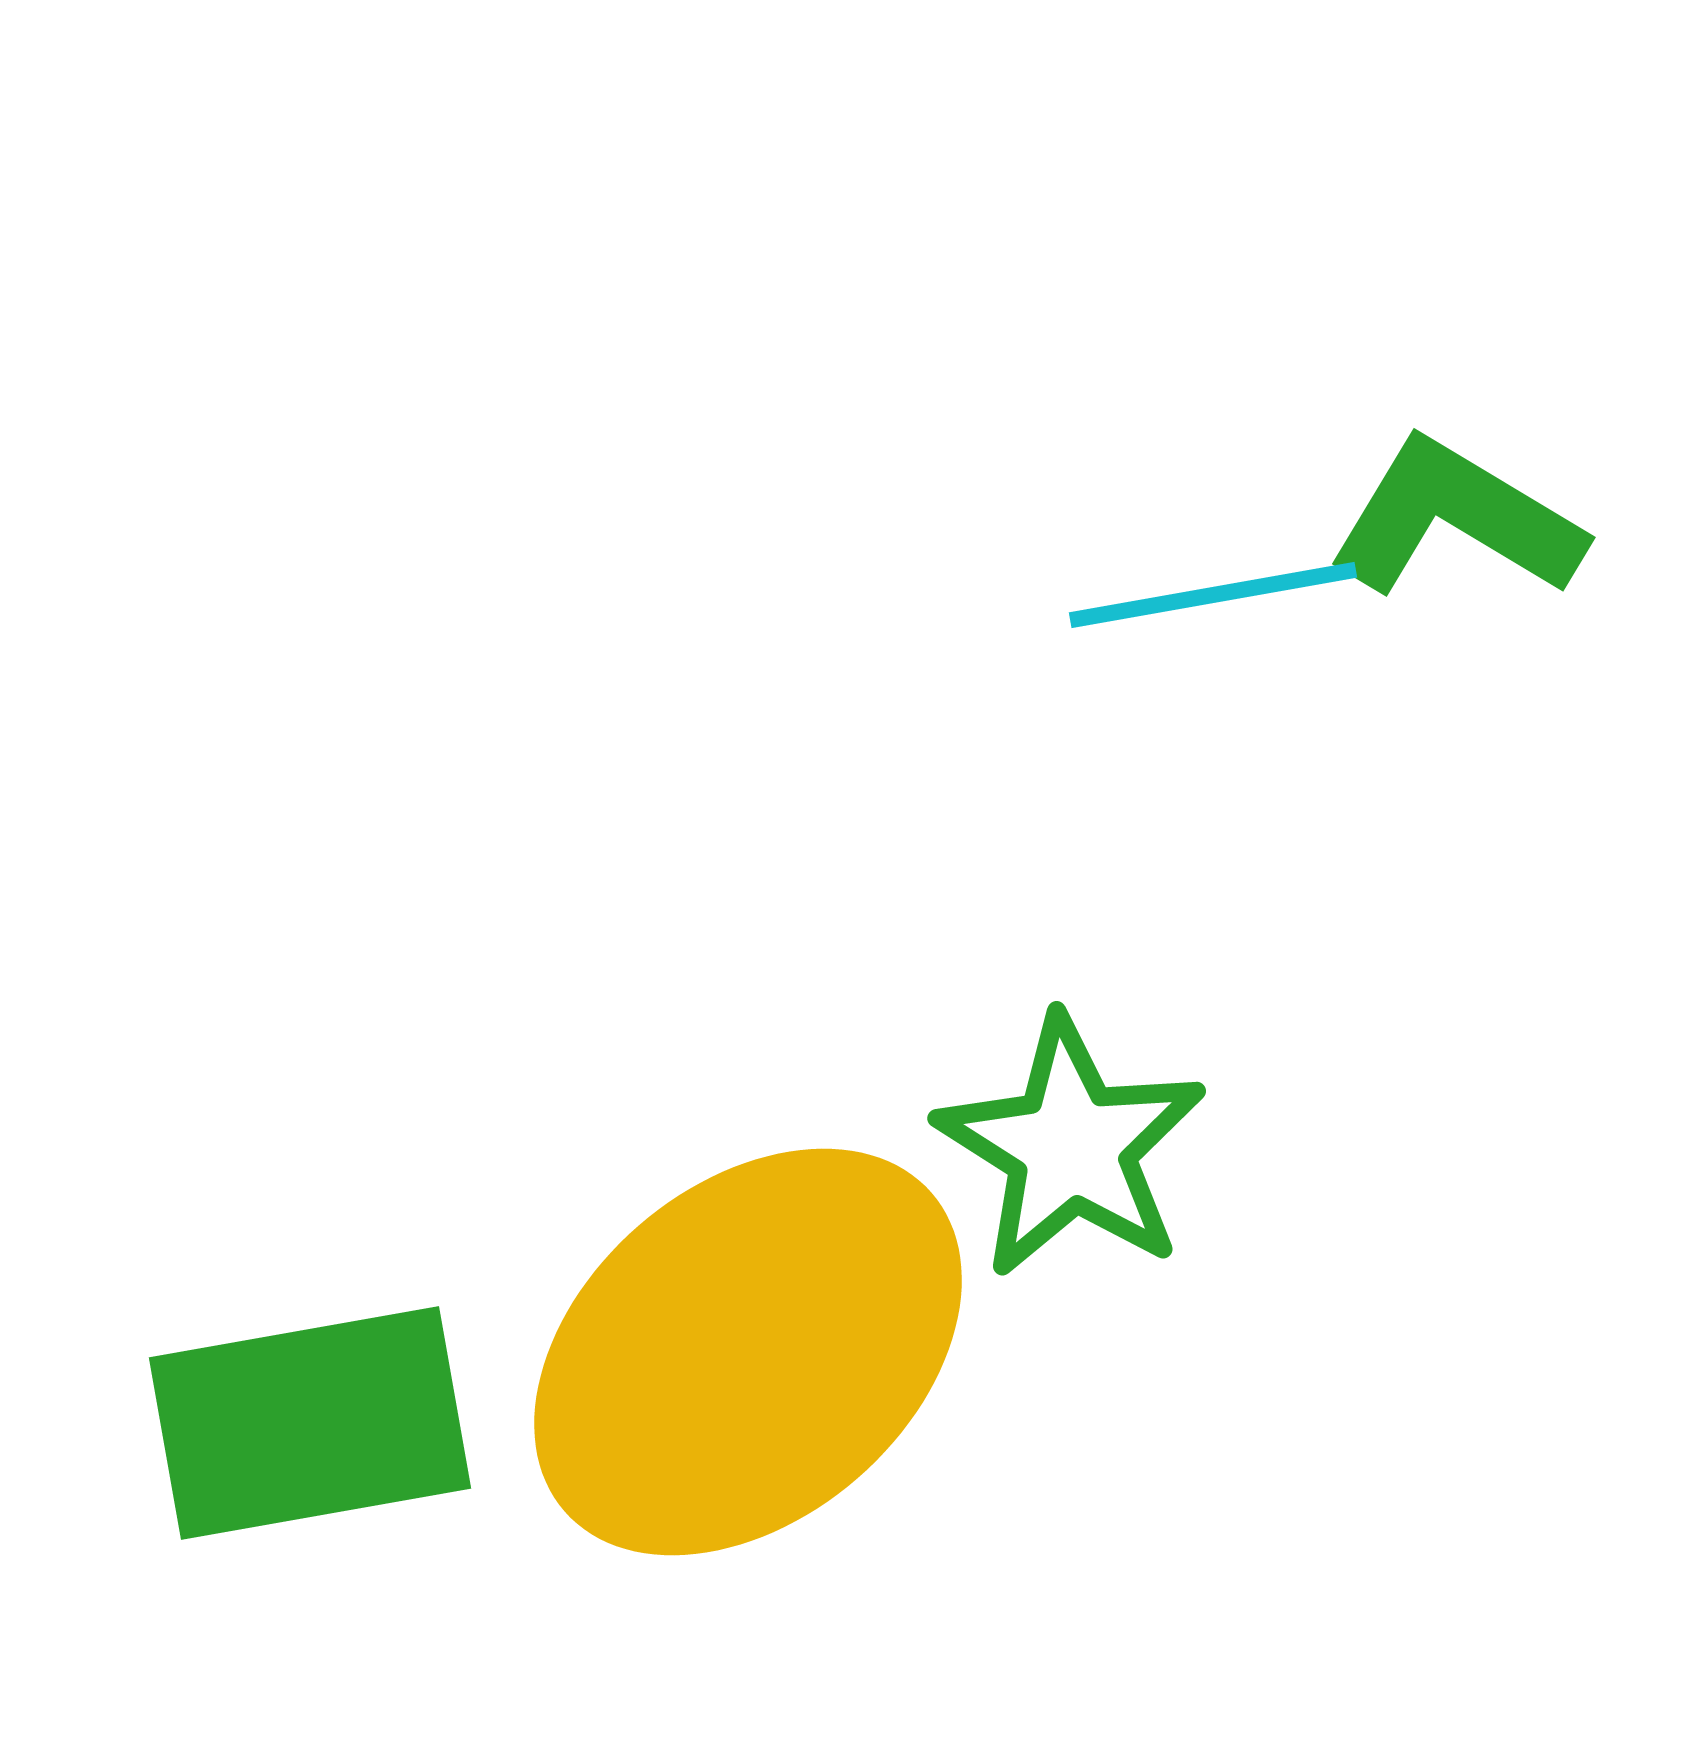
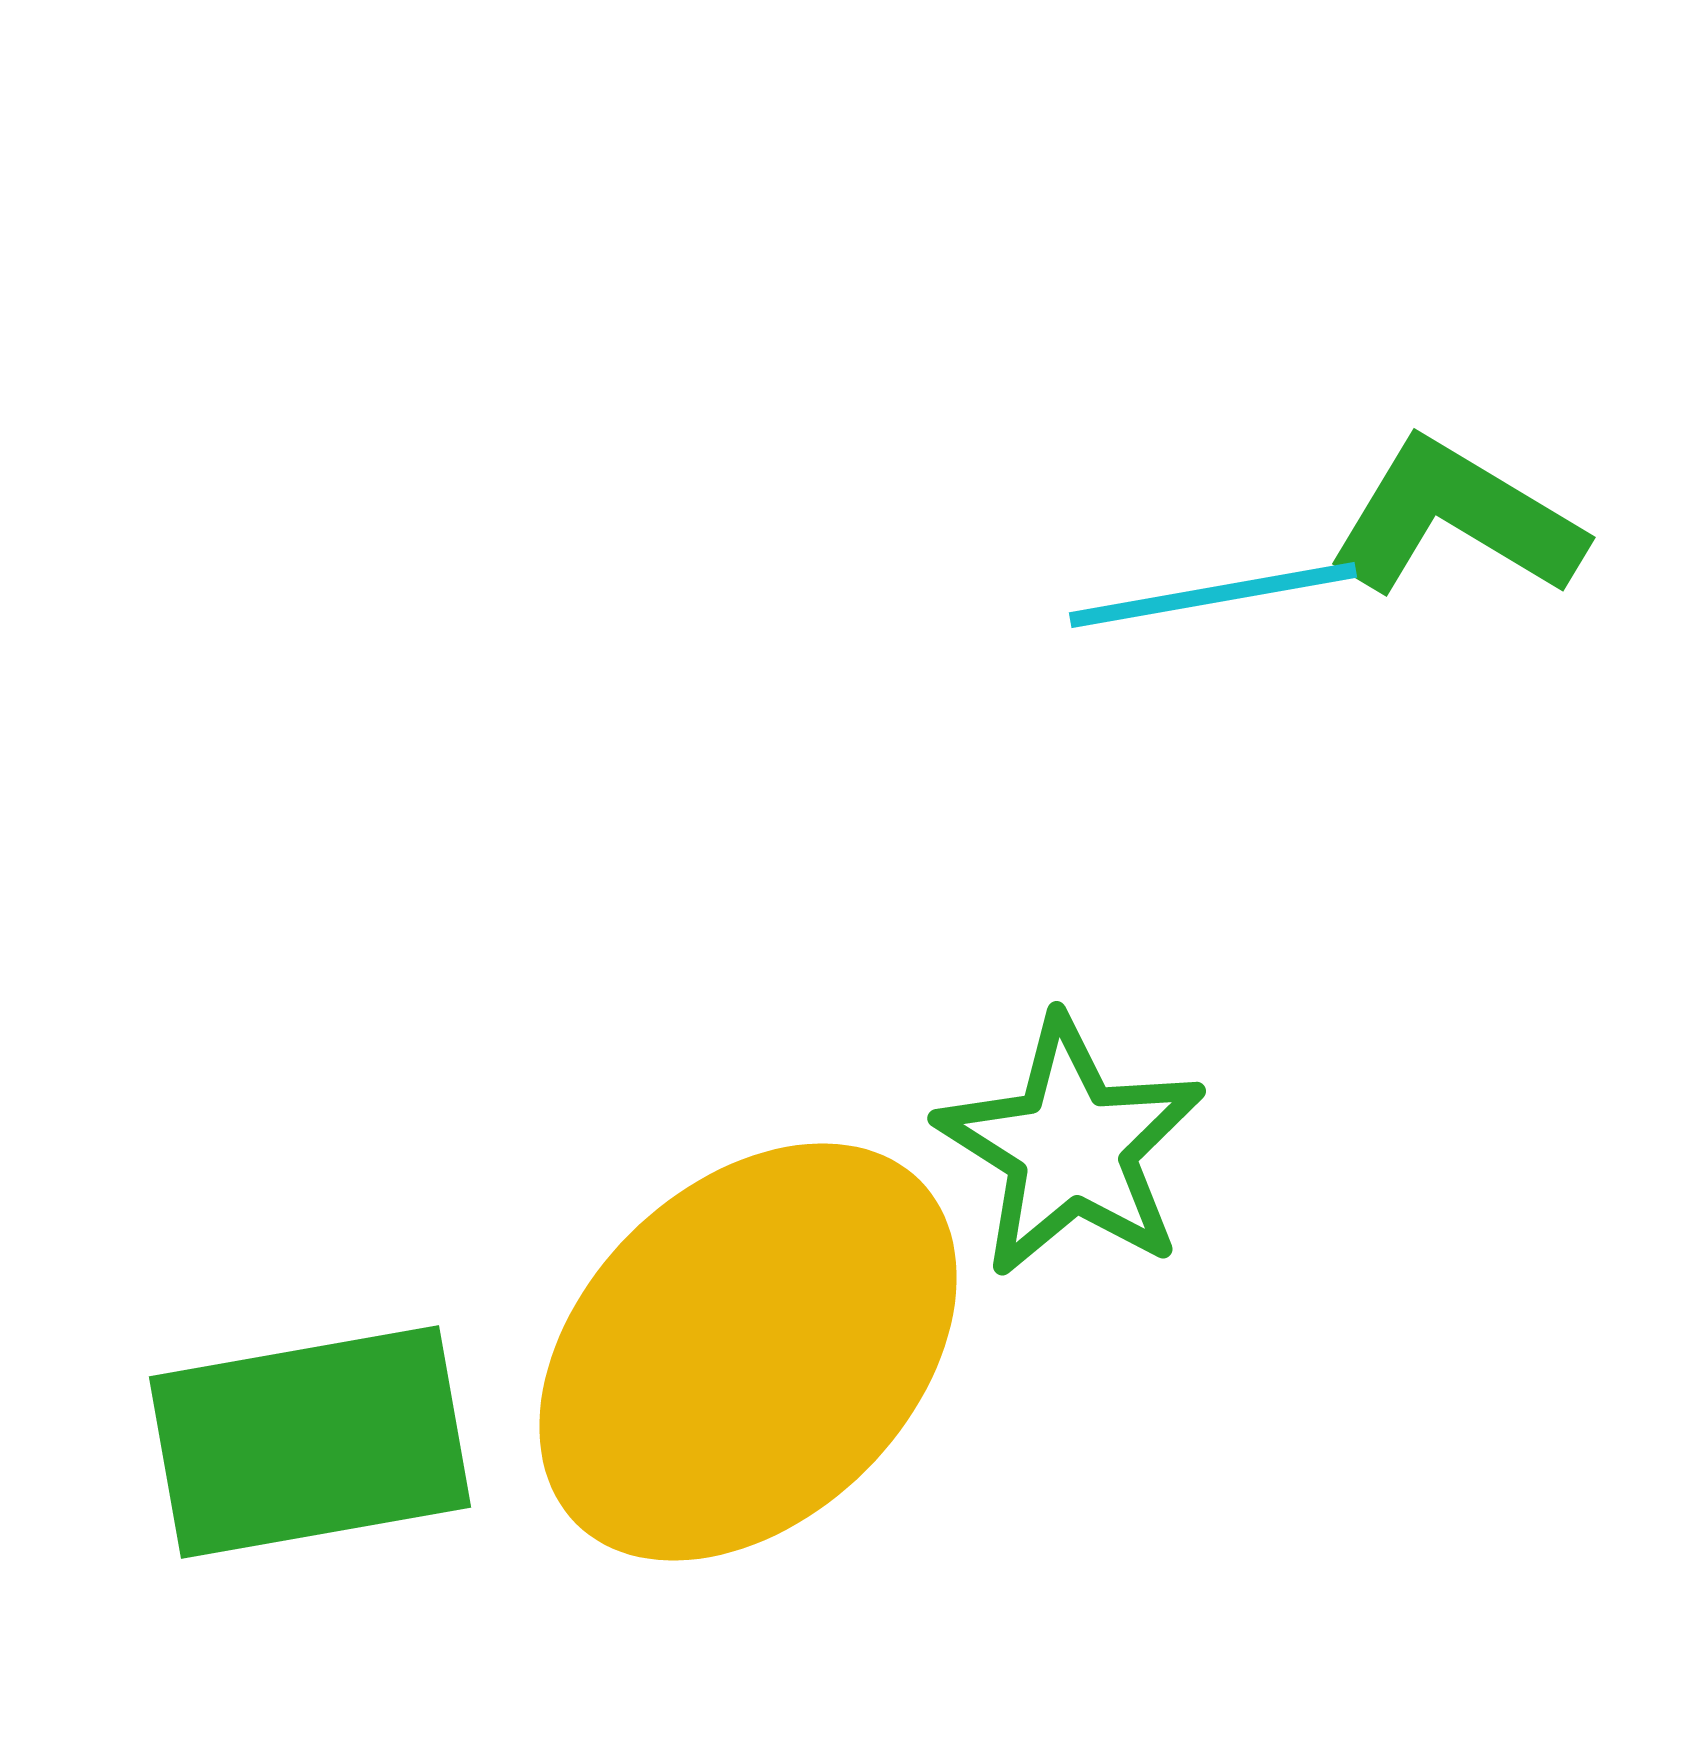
yellow ellipse: rotated 4 degrees counterclockwise
green rectangle: moved 19 px down
